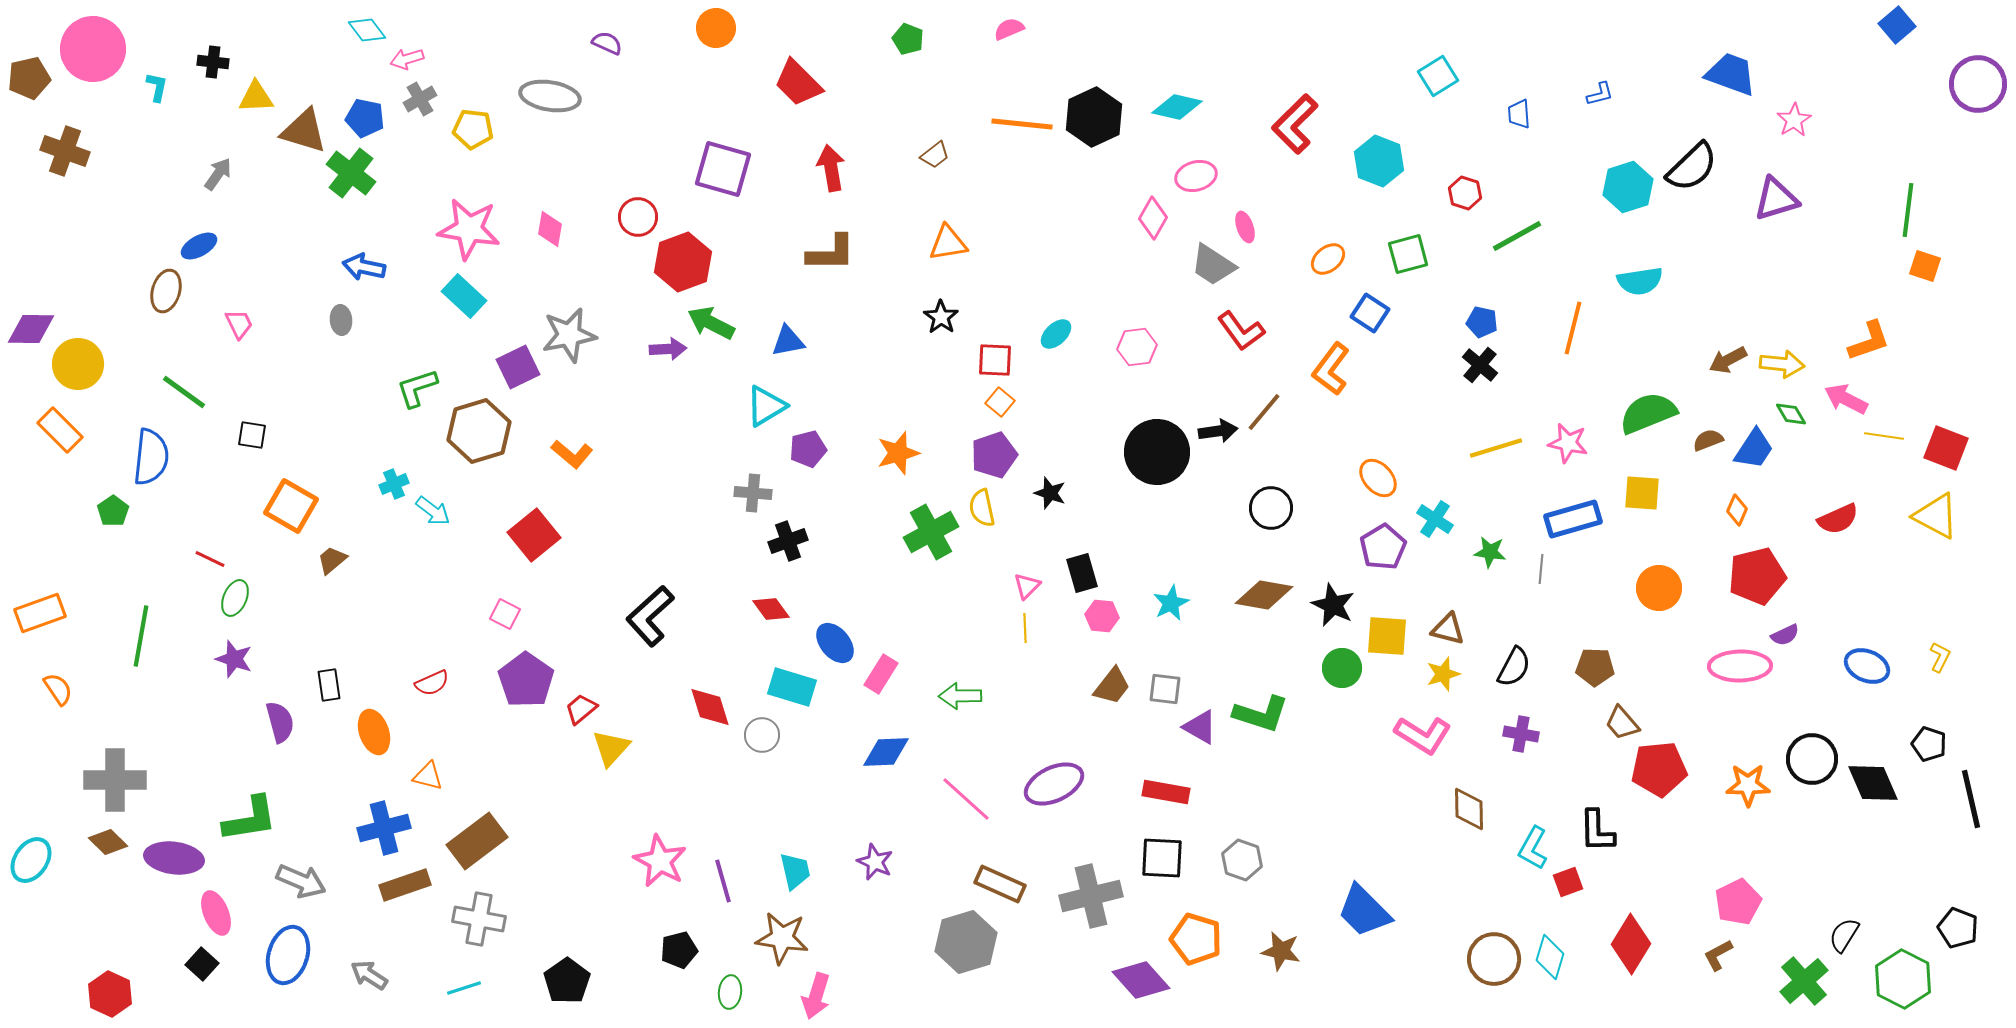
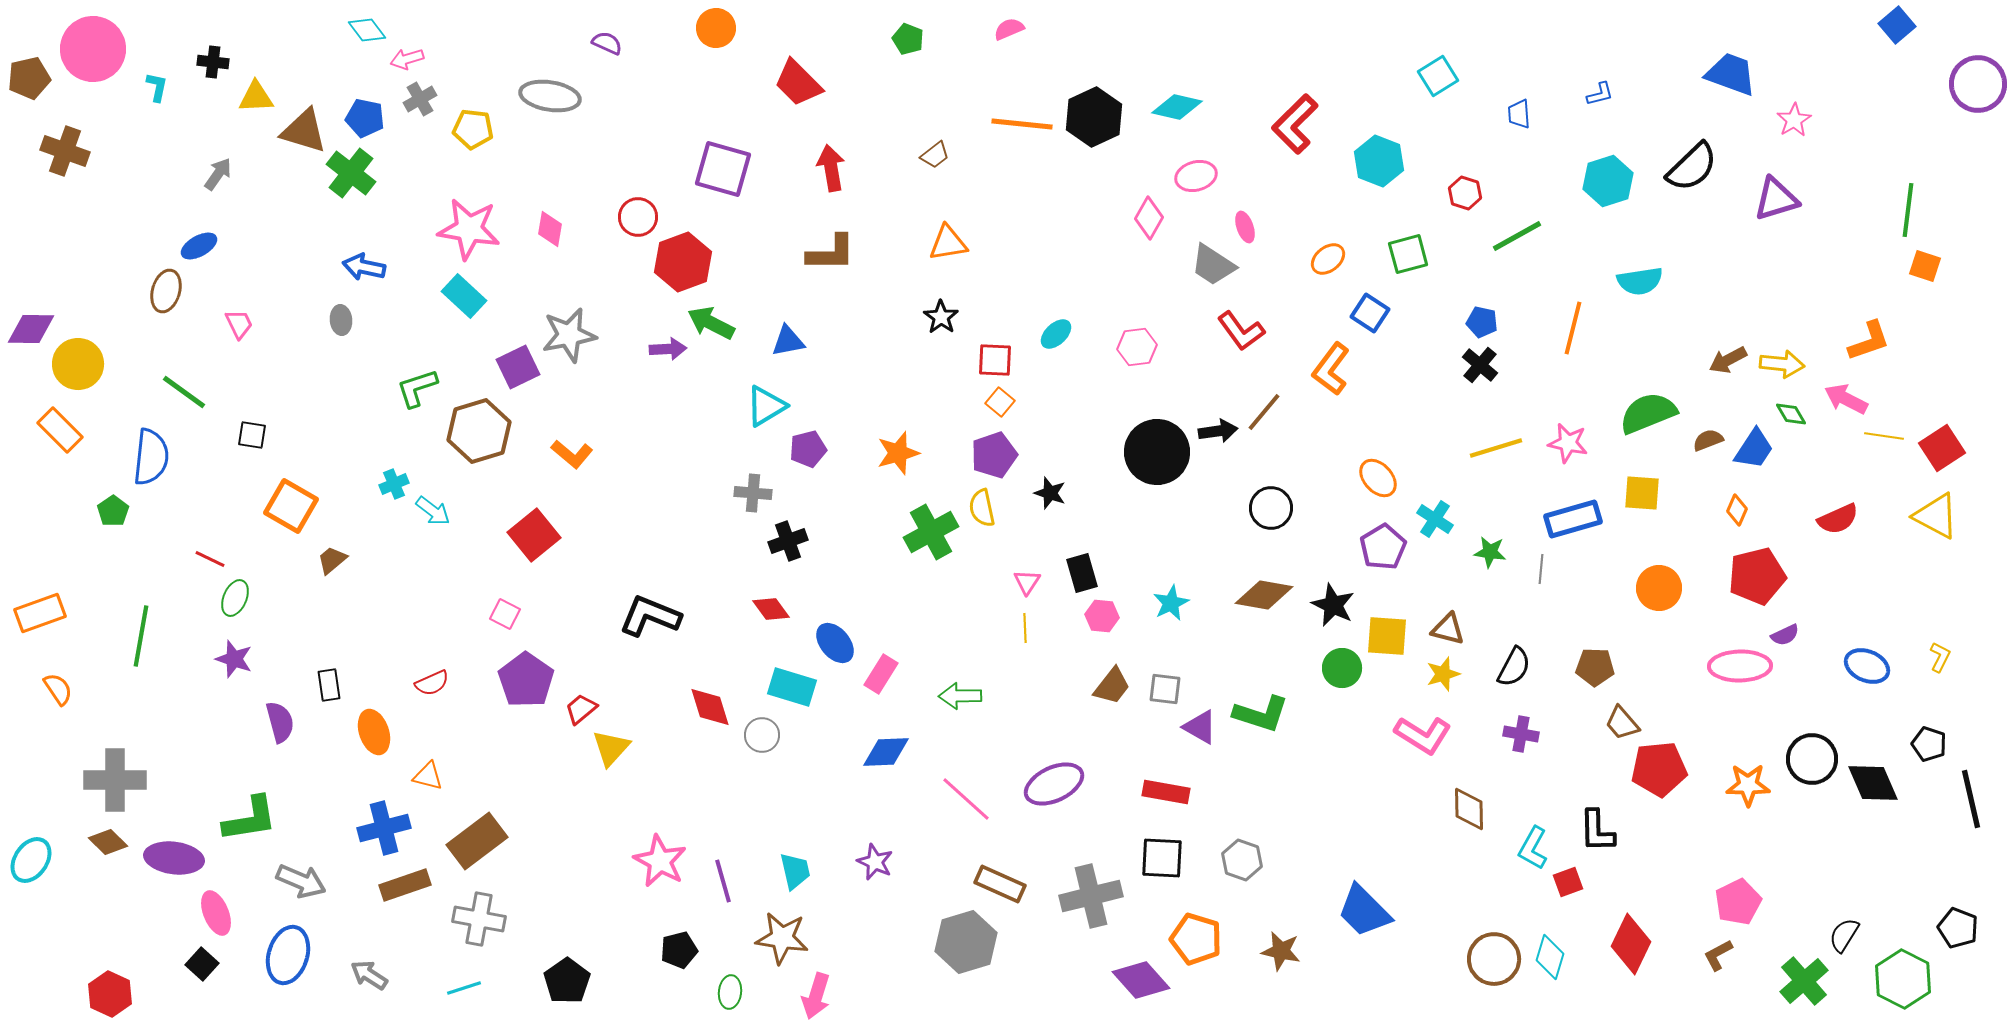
cyan hexagon at (1628, 187): moved 20 px left, 6 px up
pink diamond at (1153, 218): moved 4 px left
red square at (1946, 448): moved 4 px left; rotated 36 degrees clockwise
pink triangle at (1027, 586): moved 4 px up; rotated 12 degrees counterclockwise
black L-shape at (650, 616): rotated 64 degrees clockwise
red diamond at (1631, 944): rotated 6 degrees counterclockwise
